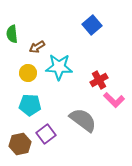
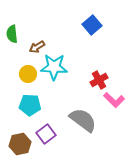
cyan star: moved 5 px left
yellow circle: moved 1 px down
